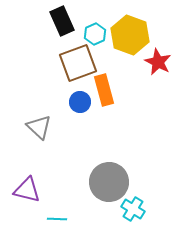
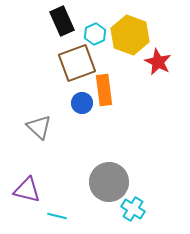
brown square: moved 1 px left
orange rectangle: rotated 8 degrees clockwise
blue circle: moved 2 px right, 1 px down
cyan line: moved 3 px up; rotated 12 degrees clockwise
